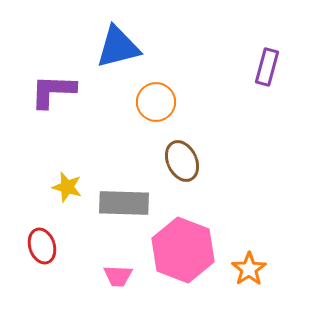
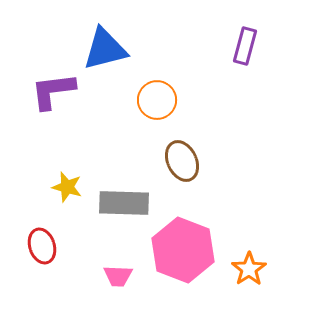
blue triangle: moved 13 px left, 2 px down
purple rectangle: moved 22 px left, 21 px up
purple L-shape: rotated 9 degrees counterclockwise
orange circle: moved 1 px right, 2 px up
